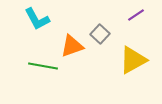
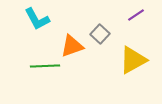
green line: moved 2 px right; rotated 12 degrees counterclockwise
